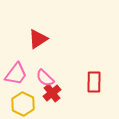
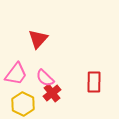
red triangle: rotated 15 degrees counterclockwise
